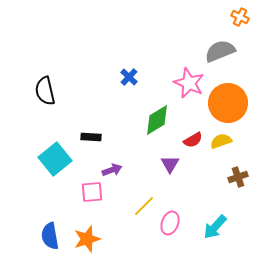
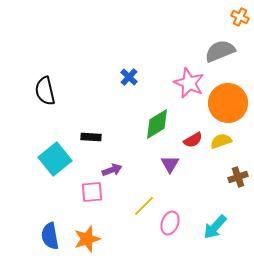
green diamond: moved 4 px down
